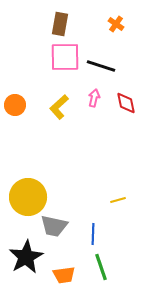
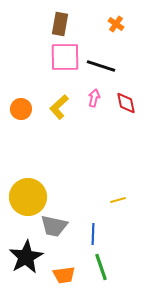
orange circle: moved 6 px right, 4 px down
